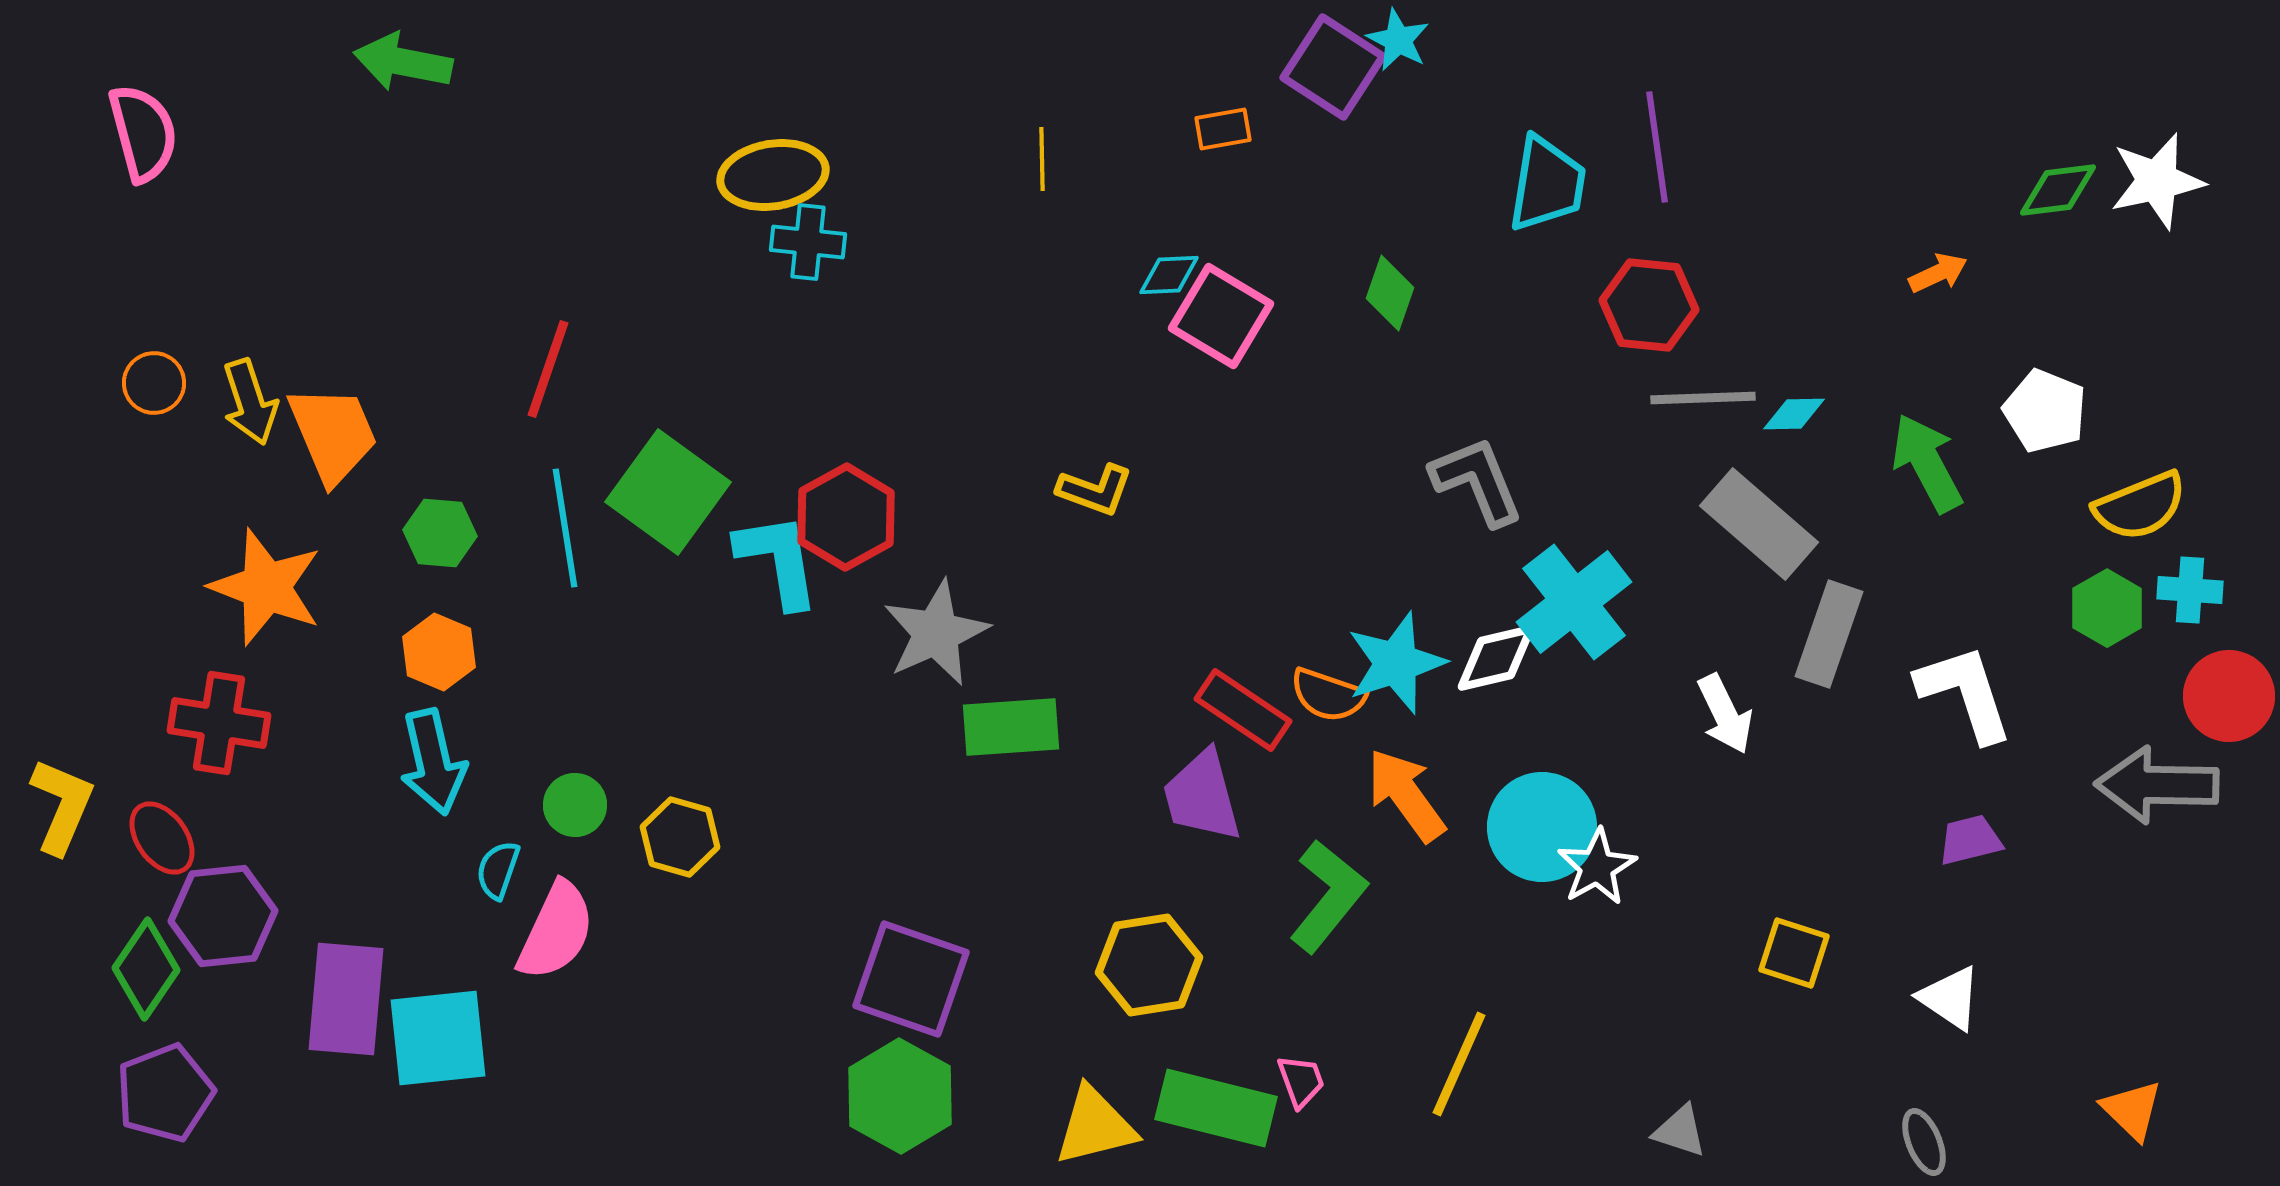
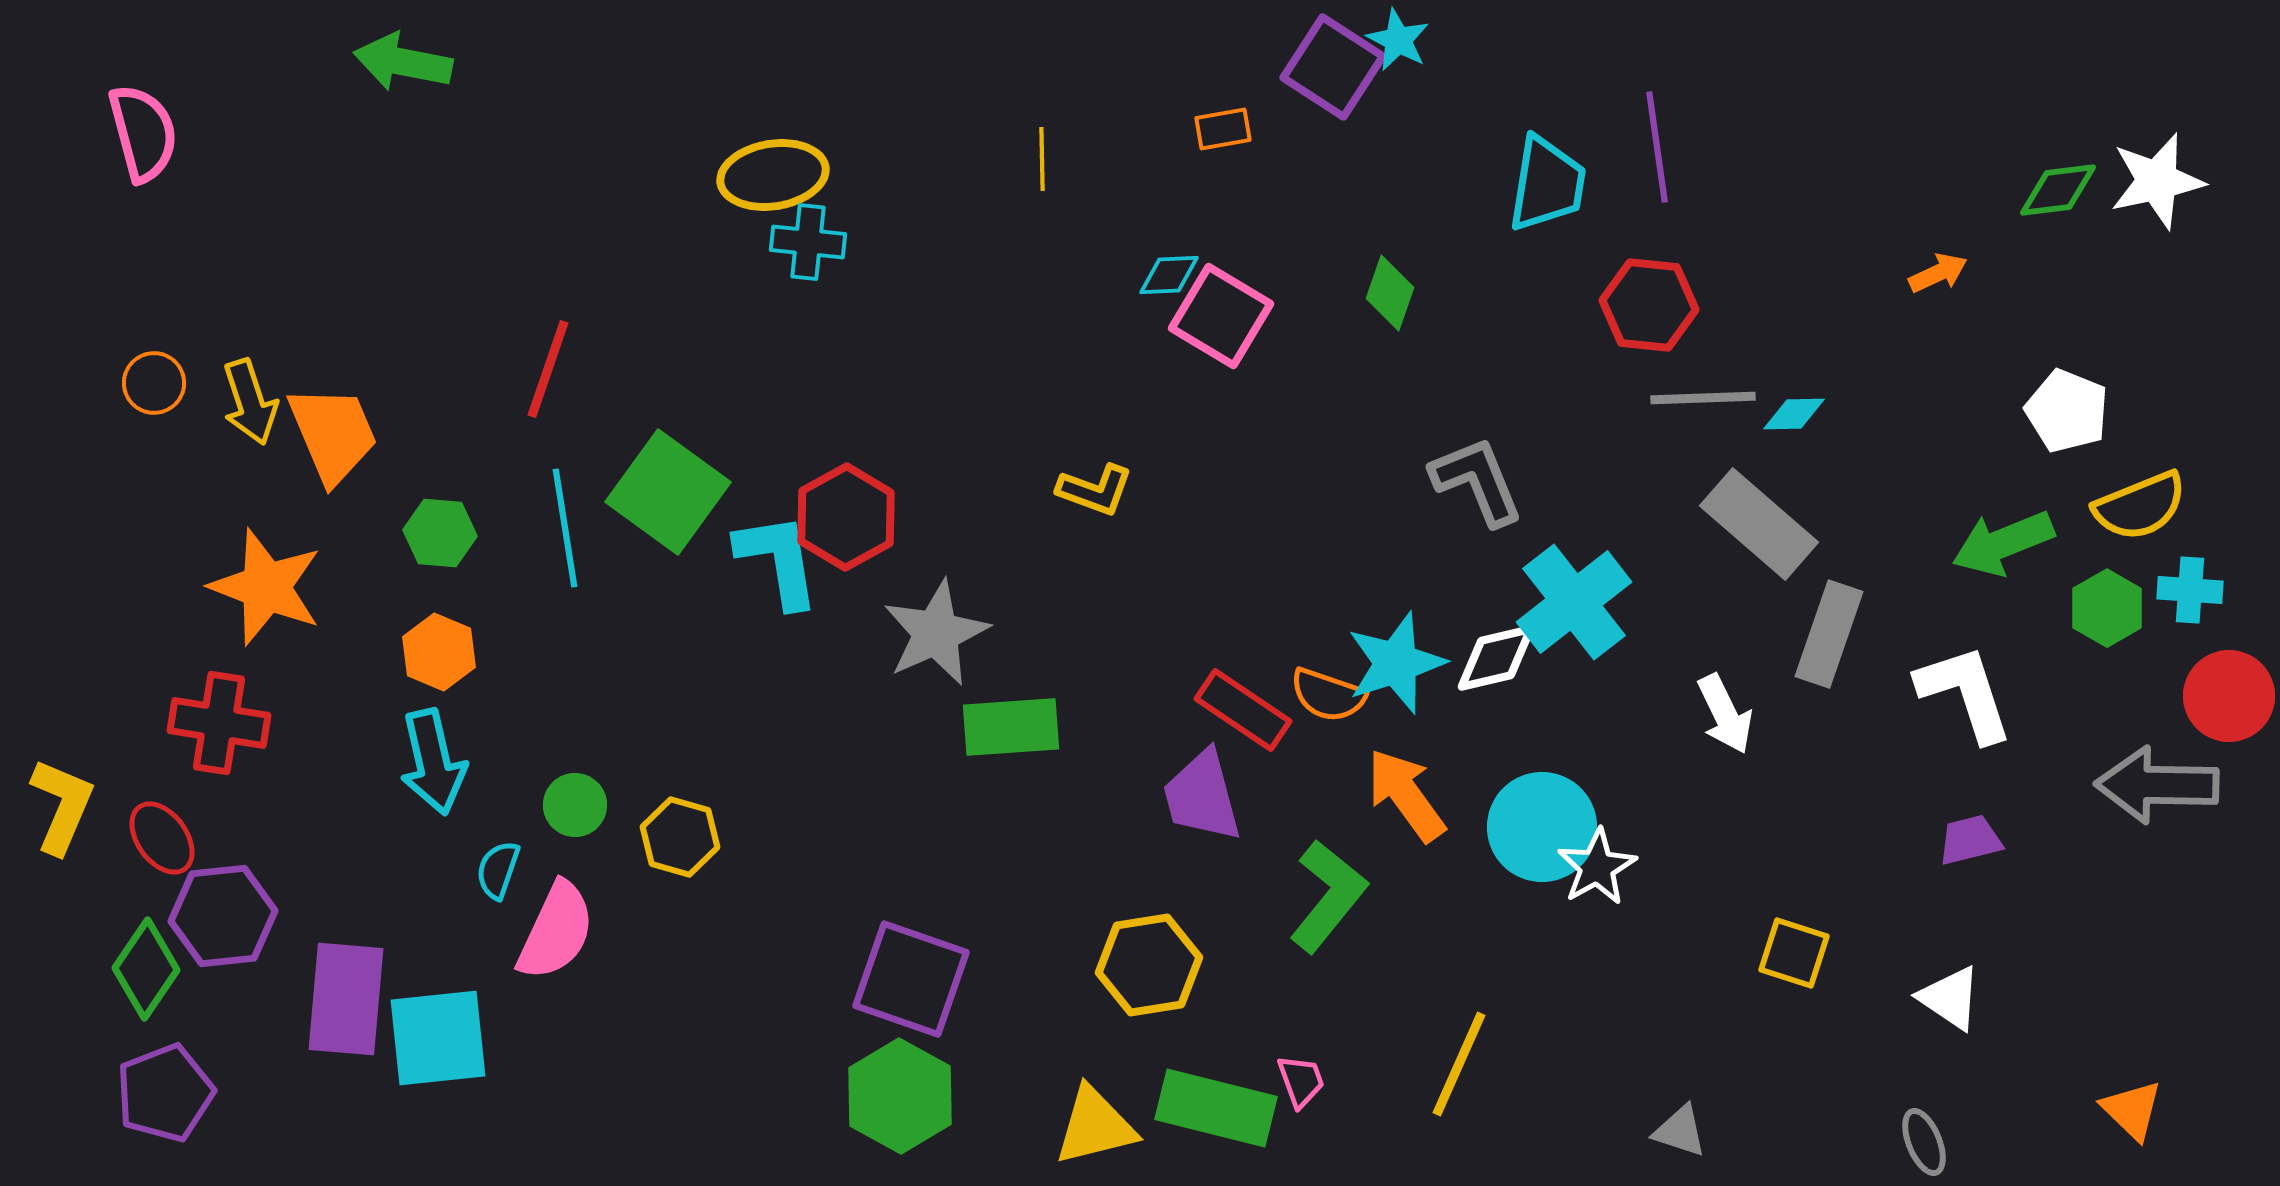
white pentagon at (2045, 411): moved 22 px right
green arrow at (1927, 463): moved 76 px right, 80 px down; rotated 84 degrees counterclockwise
